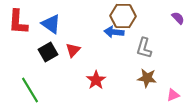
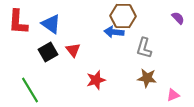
red triangle: rotated 21 degrees counterclockwise
red star: rotated 18 degrees clockwise
